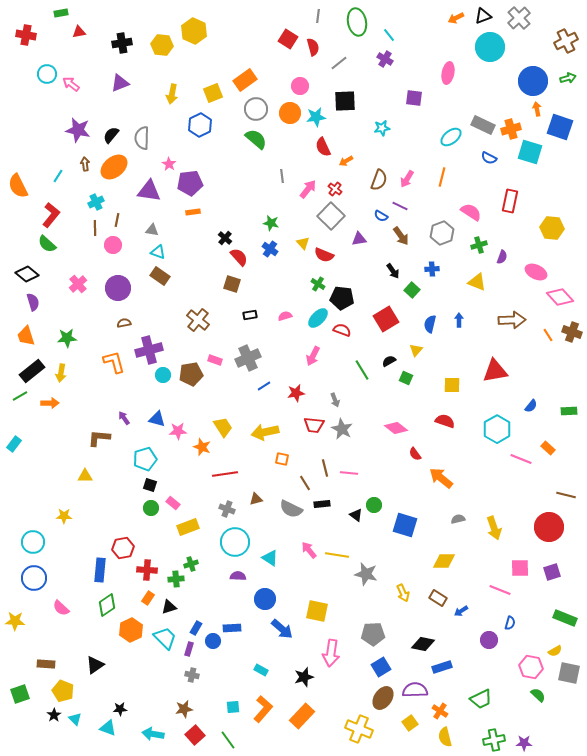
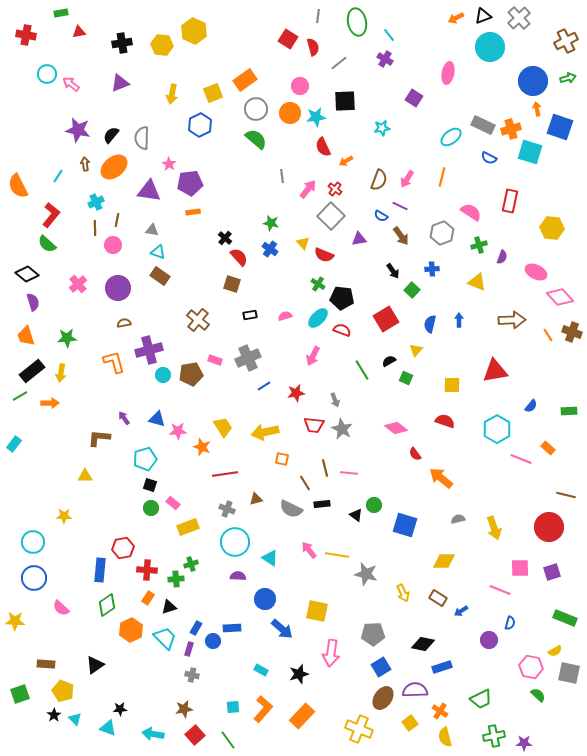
purple square at (414, 98): rotated 24 degrees clockwise
black star at (304, 677): moved 5 px left, 3 px up
green cross at (494, 740): moved 4 px up
